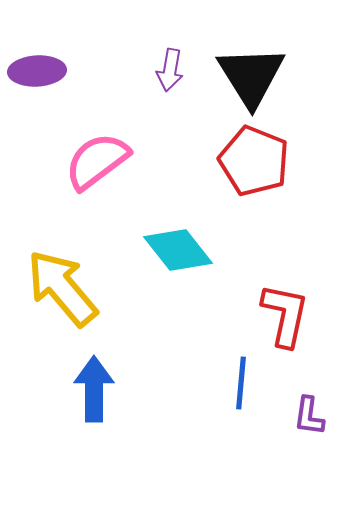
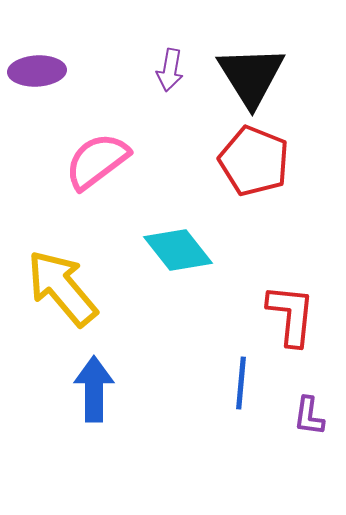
red L-shape: moved 6 px right; rotated 6 degrees counterclockwise
